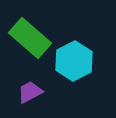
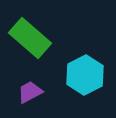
cyan hexagon: moved 11 px right, 14 px down
